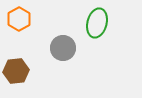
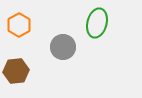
orange hexagon: moved 6 px down
gray circle: moved 1 px up
